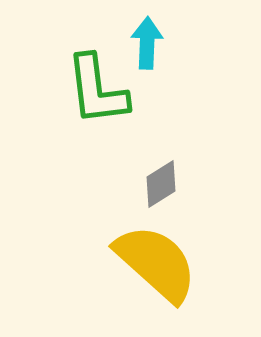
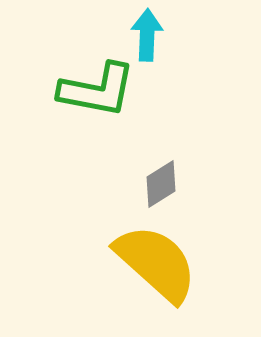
cyan arrow: moved 8 px up
green L-shape: rotated 72 degrees counterclockwise
